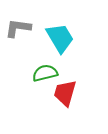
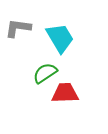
green semicircle: rotated 20 degrees counterclockwise
red trapezoid: rotated 72 degrees clockwise
